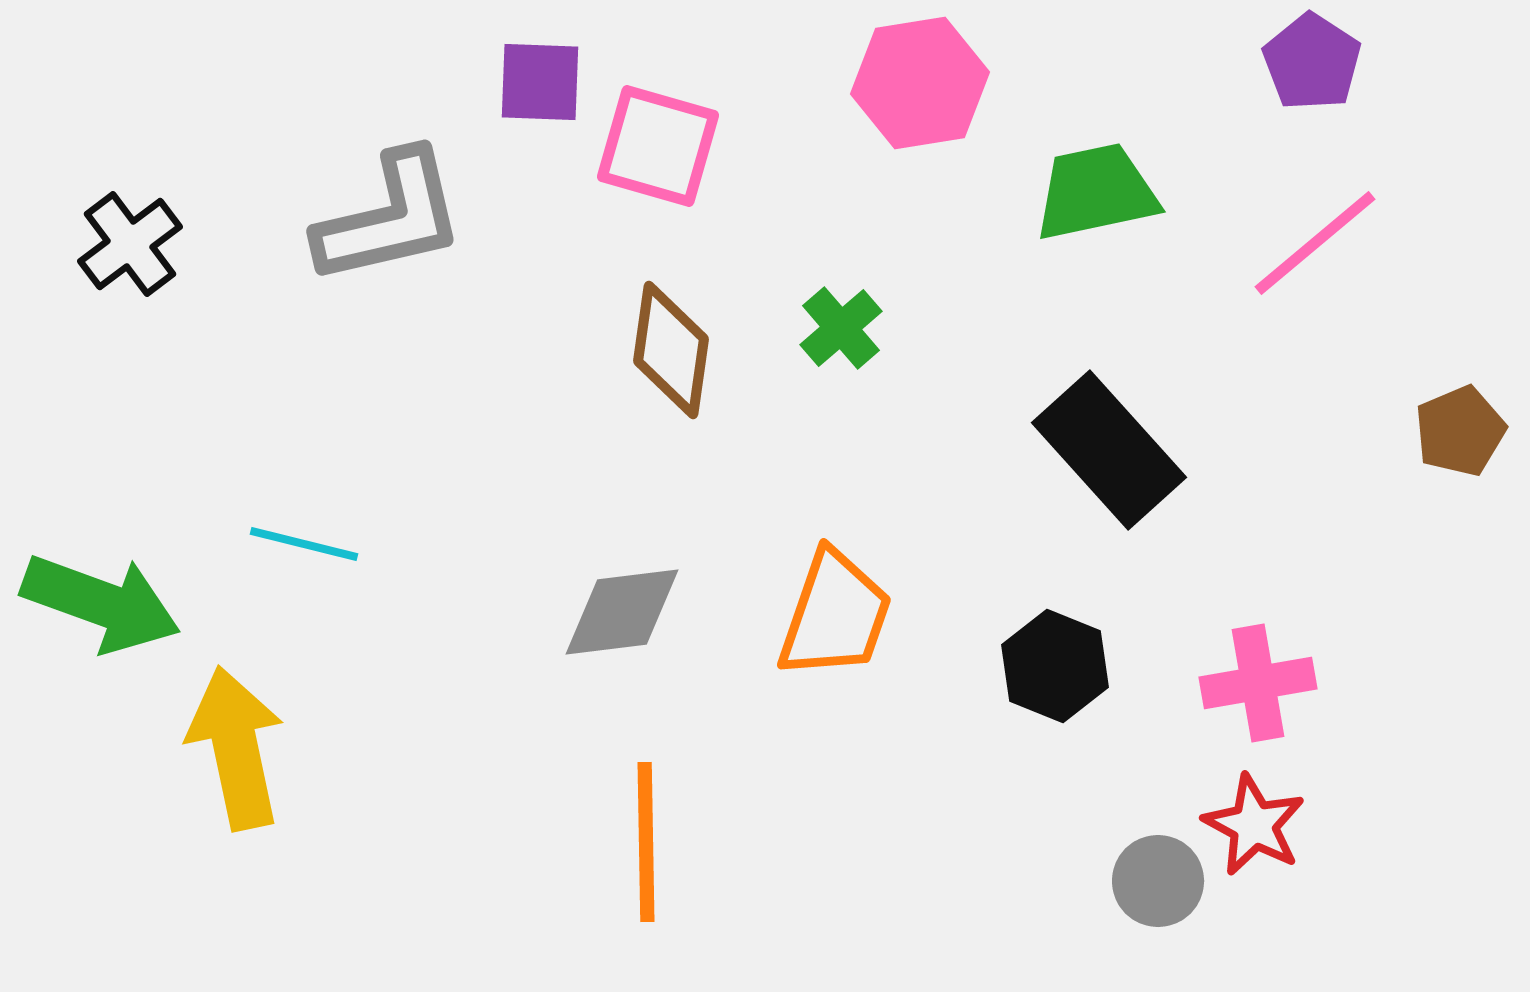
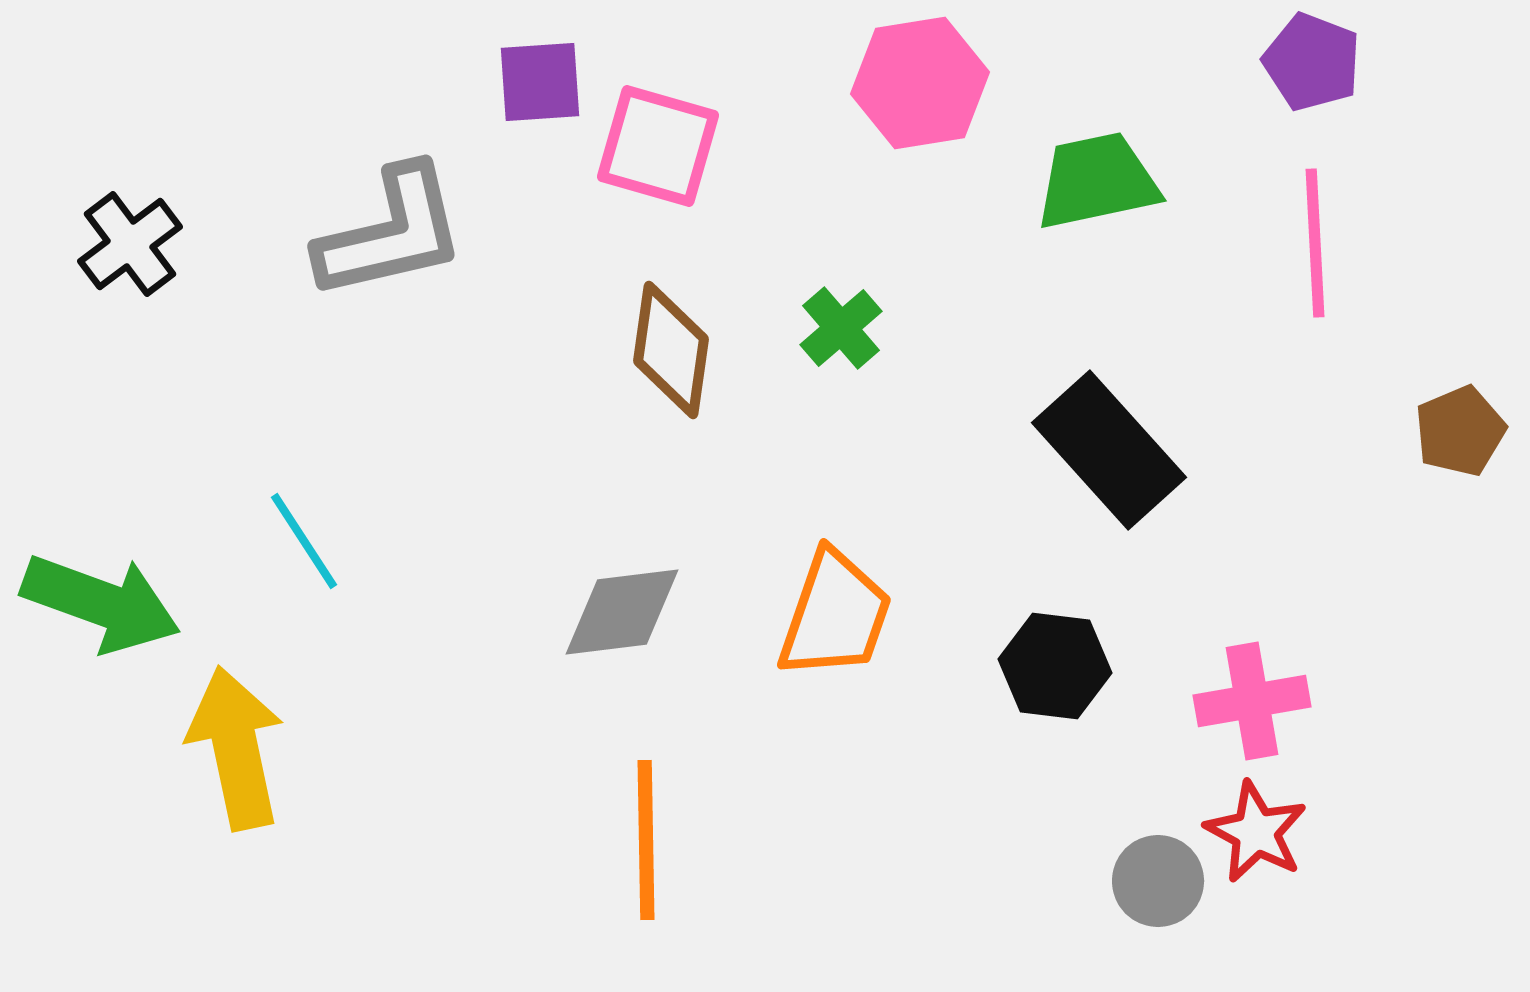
purple pentagon: rotated 12 degrees counterclockwise
purple square: rotated 6 degrees counterclockwise
green trapezoid: moved 1 px right, 11 px up
gray L-shape: moved 1 px right, 15 px down
pink line: rotated 53 degrees counterclockwise
cyan line: moved 3 px up; rotated 43 degrees clockwise
black hexagon: rotated 15 degrees counterclockwise
pink cross: moved 6 px left, 18 px down
red star: moved 2 px right, 7 px down
orange line: moved 2 px up
